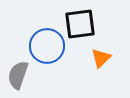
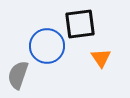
orange triangle: rotated 20 degrees counterclockwise
